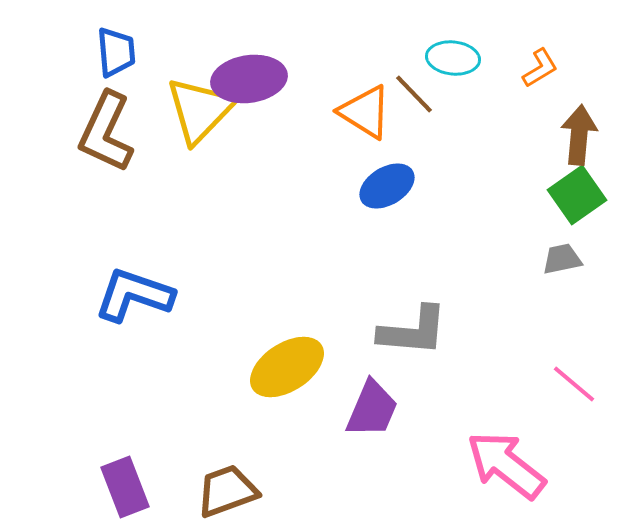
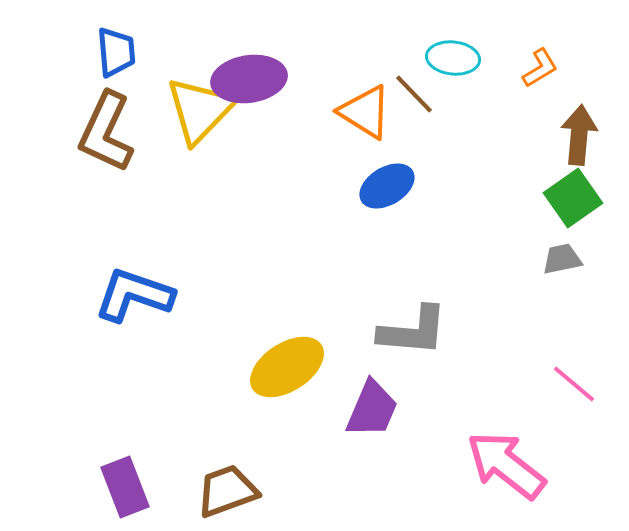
green square: moved 4 px left, 3 px down
